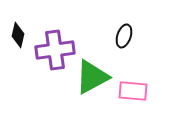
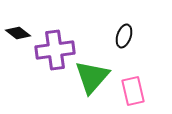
black diamond: moved 2 px up; rotated 65 degrees counterclockwise
green triangle: rotated 21 degrees counterclockwise
pink rectangle: rotated 72 degrees clockwise
